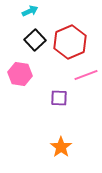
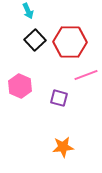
cyan arrow: moved 2 px left; rotated 91 degrees clockwise
red hexagon: rotated 24 degrees clockwise
pink hexagon: moved 12 px down; rotated 15 degrees clockwise
purple square: rotated 12 degrees clockwise
orange star: moved 2 px right; rotated 30 degrees clockwise
